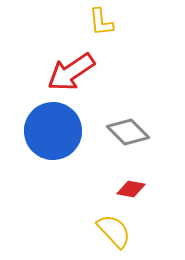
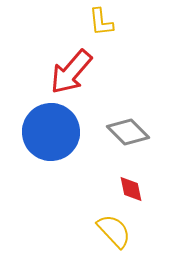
red arrow: rotated 15 degrees counterclockwise
blue circle: moved 2 px left, 1 px down
red diamond: rotated 68 degrees clockwise
